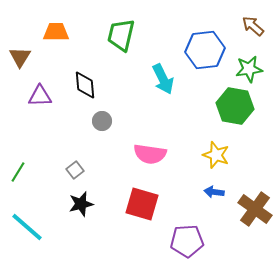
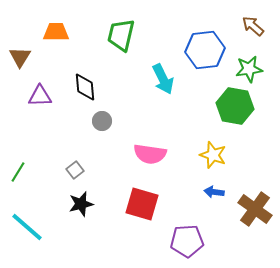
black diamond: moved 2 px down
yellow star: moved 3 px left
